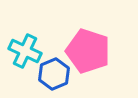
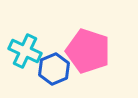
blue hexagon: moved 5 px up
